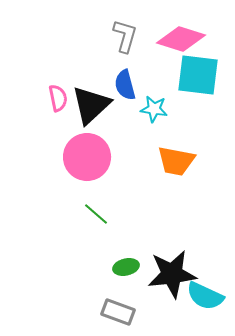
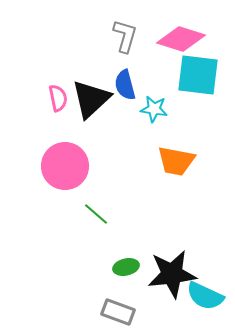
black triangle: moved 6 px up
pink circle: moved 22 px left, 9 px down
